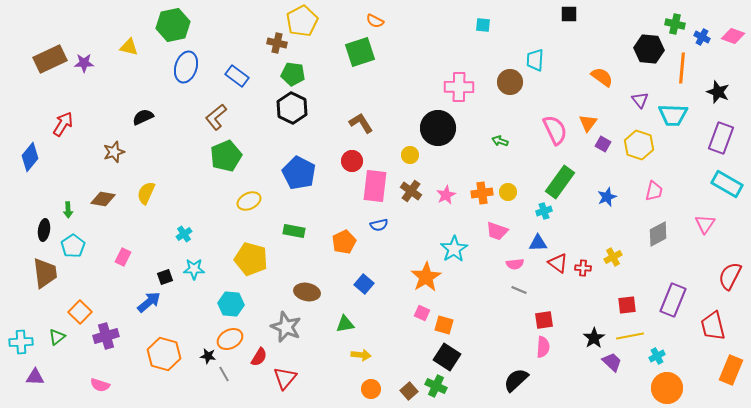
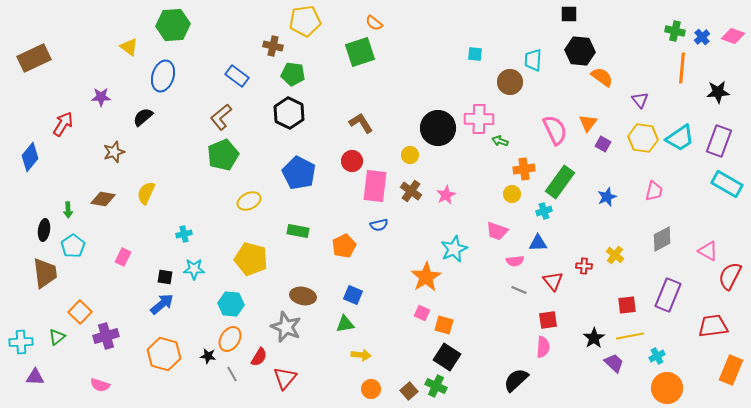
yellow pentagon at (302, 21): moved 3 px right; rotated 20 degrees clockwise
orange semicircle at (375, 21): moved 1 px left, 2 px down; rotated 12 degrees clockwise
green cross at (675, 24): moved 7 px down
green hexagon at (173, 25): rotated 8 degrees clockwise
cyan square at (483, 25): moved 8 px left, 29 px down
blue cross at (702, 37): rotated 21 degrees clockwise
brown cross at (277, 43): moved 4 px left, 3 px down
yellow triangle at (129, 47): rotated 24 degrees clockwise
black hexagon at (649, 49): moved 69 px left, 2 px down
brown rectangle at (50, 59): moved 16 px left, 1 px up
cyan trapezoid at (535, 60): moved 2 px left
purple star at (84, 63): moved 17 px right, 34 px down
blue ellipse at (186, 67): moved 23 px left, 9 px down
pink cross at (459, 87): moved 20 px right, 32 px down
black star at (718, 92): rotated 25 degrees counterclockwise
black hexagon at (292, 108): moved 3 px left, 5 px down
cyan trapezoid at (673, 115): moved 7 px right, 23 px down; rotated 36 degrees counterclockwise
black semicircle at (143, 117): rotated 15 degrees counterclockwise
brown L-shape at (216, 117): moved 5 px right
purple rectangle at (721, 138): moved 2 px left, 3 px down
yellow hexagon at (639, 145): moved 4 px right, 7 px up; rotated 12 degrees counterclockwise
green pentagon at (226, 156): moved 3 px left, 1 px up
yellow circle at (508, 192): moved 4 px right, 2 px down
orange cross at (482, 193): moved 42 px right, 24 px up
pink triangle at (705, 224): moved 3 px right, 27 px down; rotated 35 degrees counterclockwise
green rectangle at (294, 231): moved 4 px right
cyan cross at (184, 234): rotated 21 degrees clockwise
gray diamond at (658, 234): moved 4 px right, 5 px down
orange pentagon at (344, 242): moved 4 px down
cyan star at (454, 249): rotated 8 degrees clockwise
yellow cross at (613, 257): moved 2 px right, 2 px up; rotated 24 degrees counterclockwise
red triangle at (558, 263): moved 5 px left, 18 px down; rotated 15 degrees clockwise
pink semicircle at (515, 264): moved 3 px up
red cross at (583, 268): moved 1 px right, 2 px up
black square at (165, 277): rotated 28 degrees clockwise
blue square at (364, 284): moved 11 px left, 11 px down; rotated 18 degrees counterclockwise
brown ellipse at (307, 292): moved 4 px left, 4 px down
purple rectangle at (673, 300): moved 5 px left, 5 px up
blue arrow at (149, 302): moved 13 px right, 2 px down
red square at (544, 320): moved 4 px right
red trapezoid at (713, 326): rotated 96 degrees clockwise
orange ellipse at (230, 339): rotated 30 degrees counterclockwise
purple trapezoid at (612, 362): moved 2 px right, 1 px down
gray line at (224, 374): moved 8 px right
